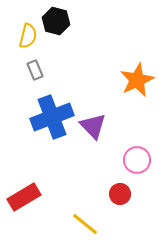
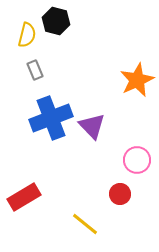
yellow semicircle: moved 1 px left, 1 px up
blue cross: moved 1 px left, 1 px down
purple triangle: moved 1 px left
